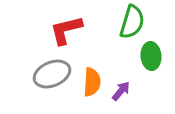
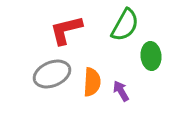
green semicircle: moved 7 px left, 3 px down; rotated 12 degrees clockwise
purple arrow: rotated 70 degrees counterclockwise
